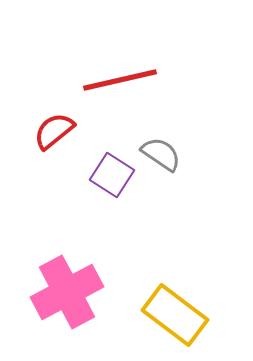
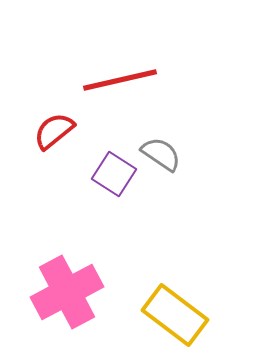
purple square: moved 2 px right, 1 px up
